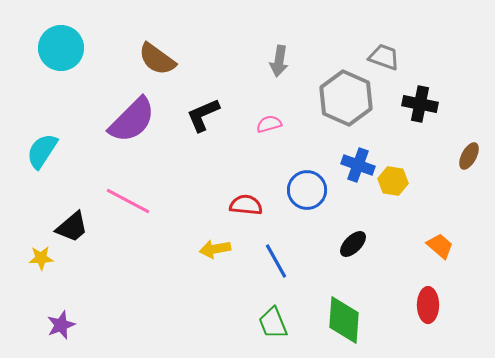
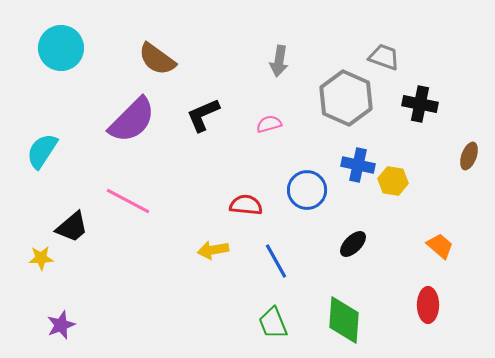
brown ellipse: rotated 8 degrees counterclockwise
blue cross: rotated 8 degrees counterclockwise
yellow arrow: moved 2 px left, 1 px down
